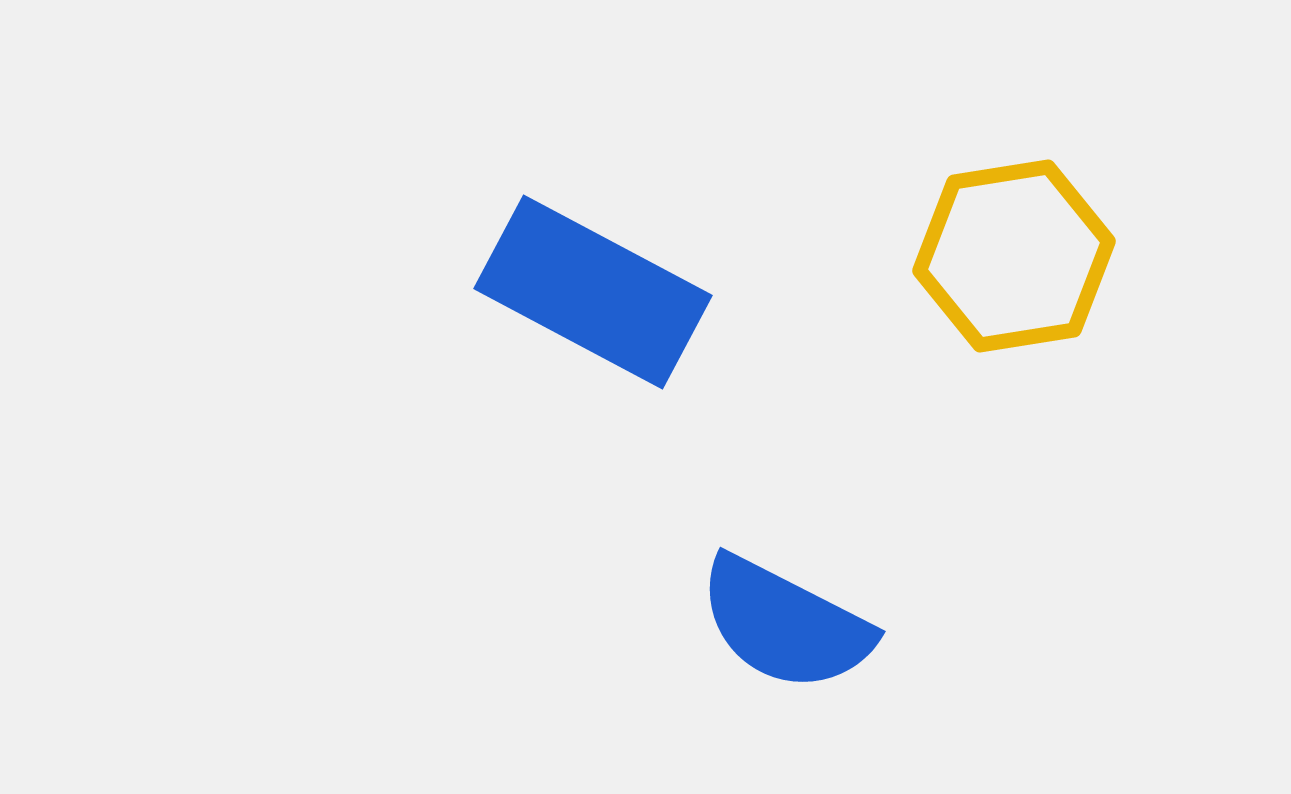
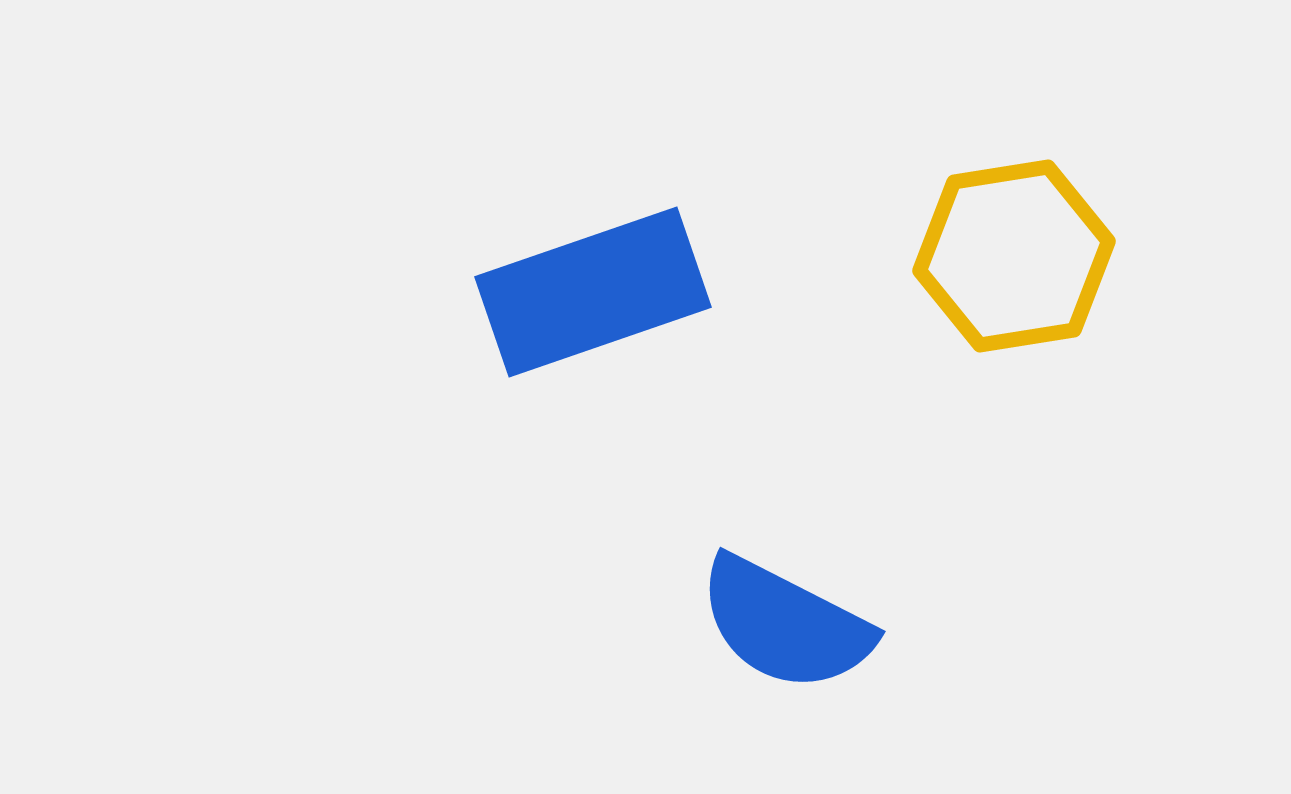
blue rectangle: rotated 47 degrees counterclockwise
